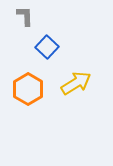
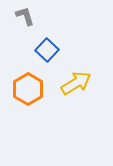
gray L-shape: rotated 15 degrees counterclockwise
blue square: moved 3 px down
